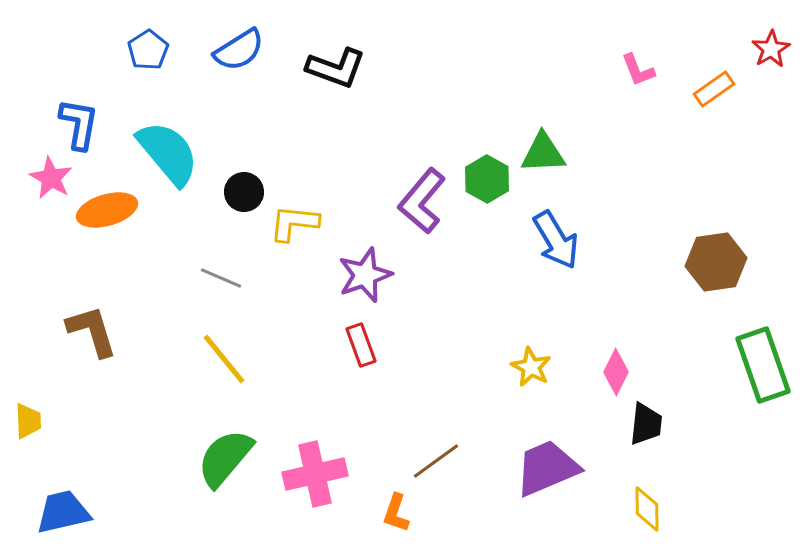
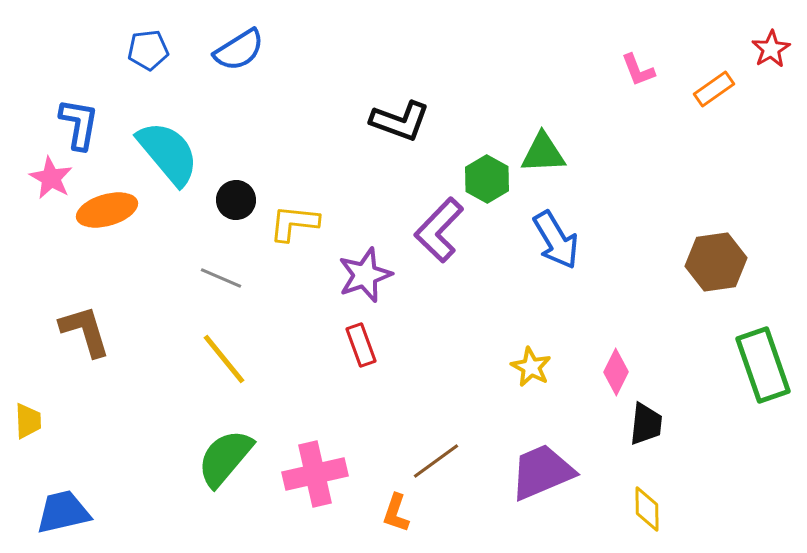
blue pentagon: rotated 27 degrees clockwise
black L-shape: moved 64 px right, 53 px down
black circle: moved 8 px left, 8 px down
purple L-shape: moved 17 px right, 29 px down; rotated 4 degrees clockwise
brown L-shape: moved 7 px left
purple trapezoid: moved 5 px left, 4 px down
